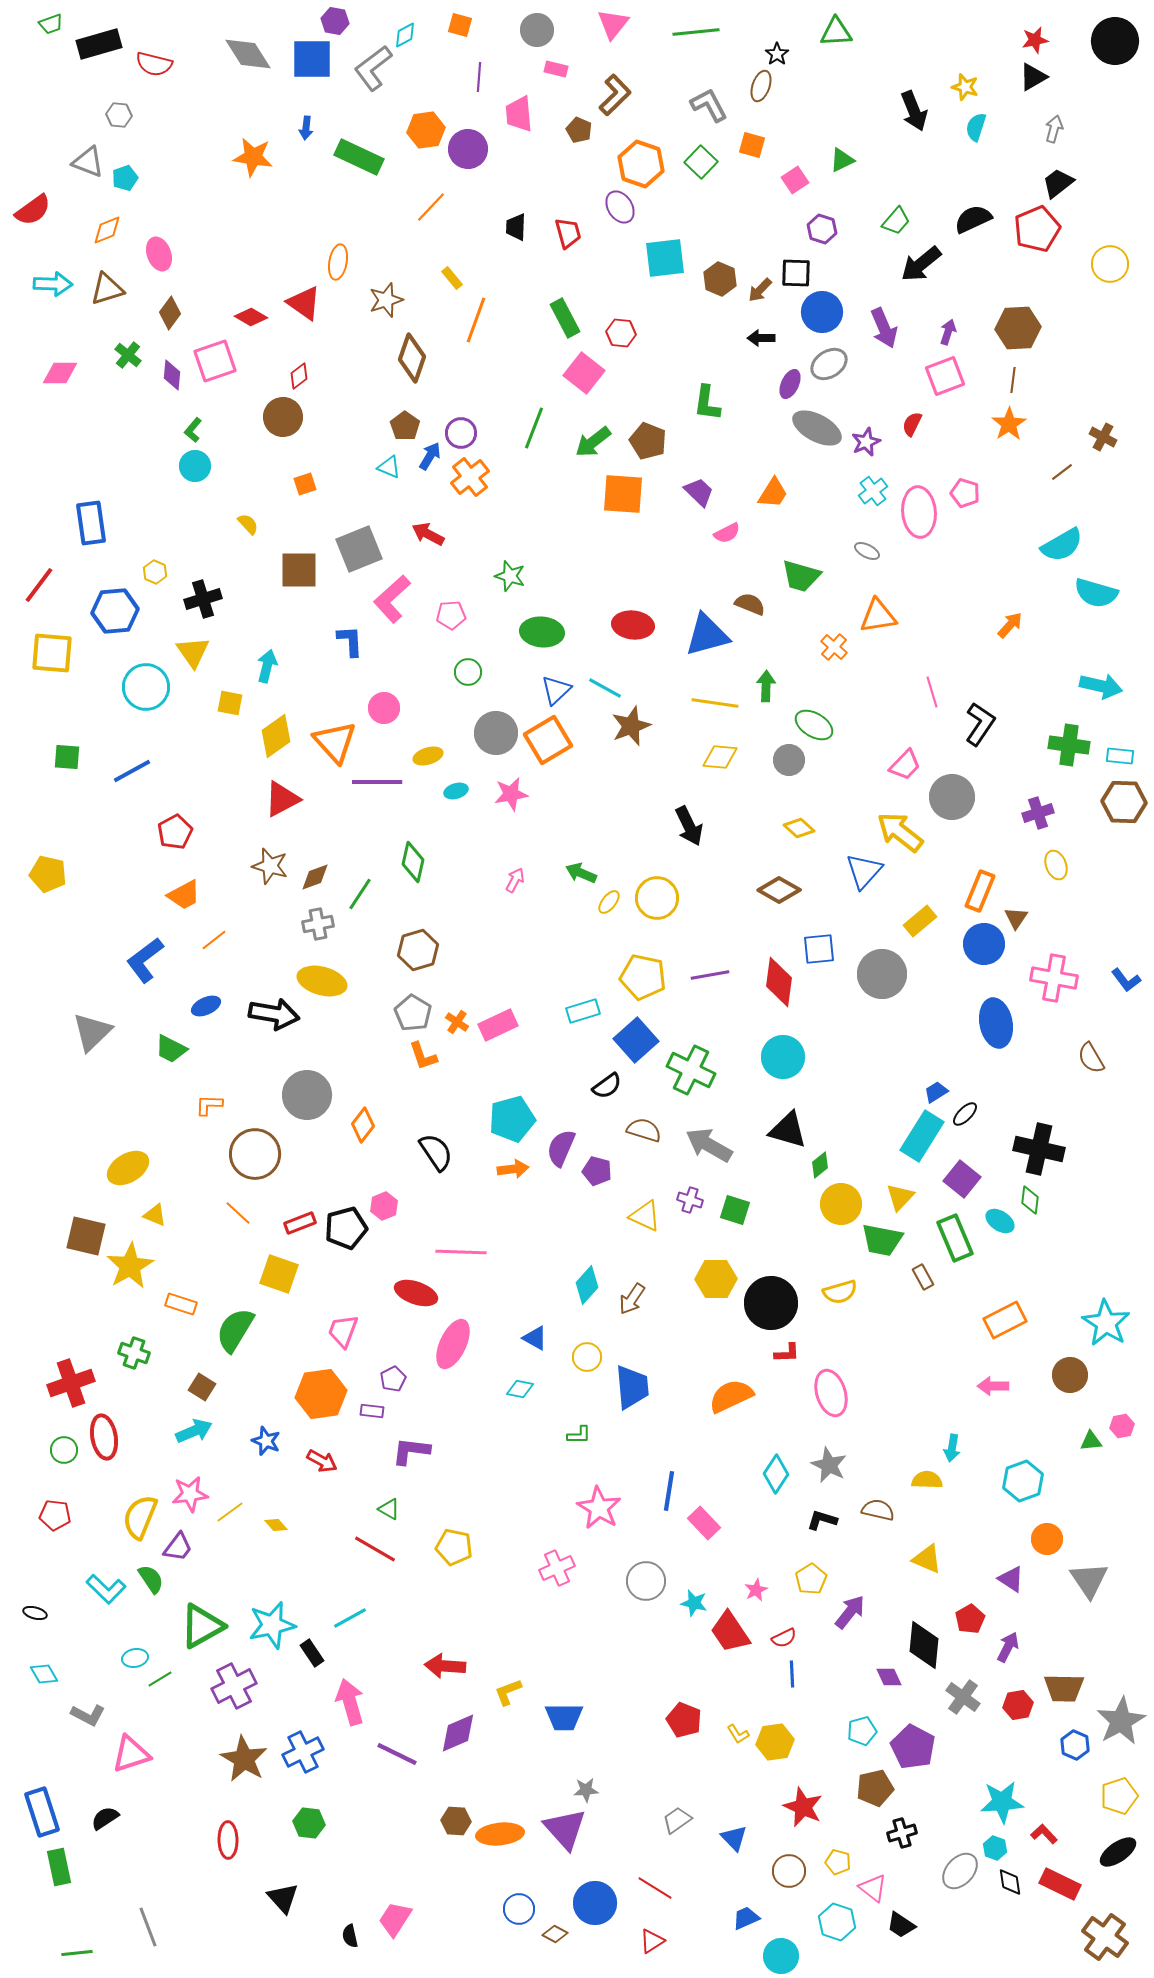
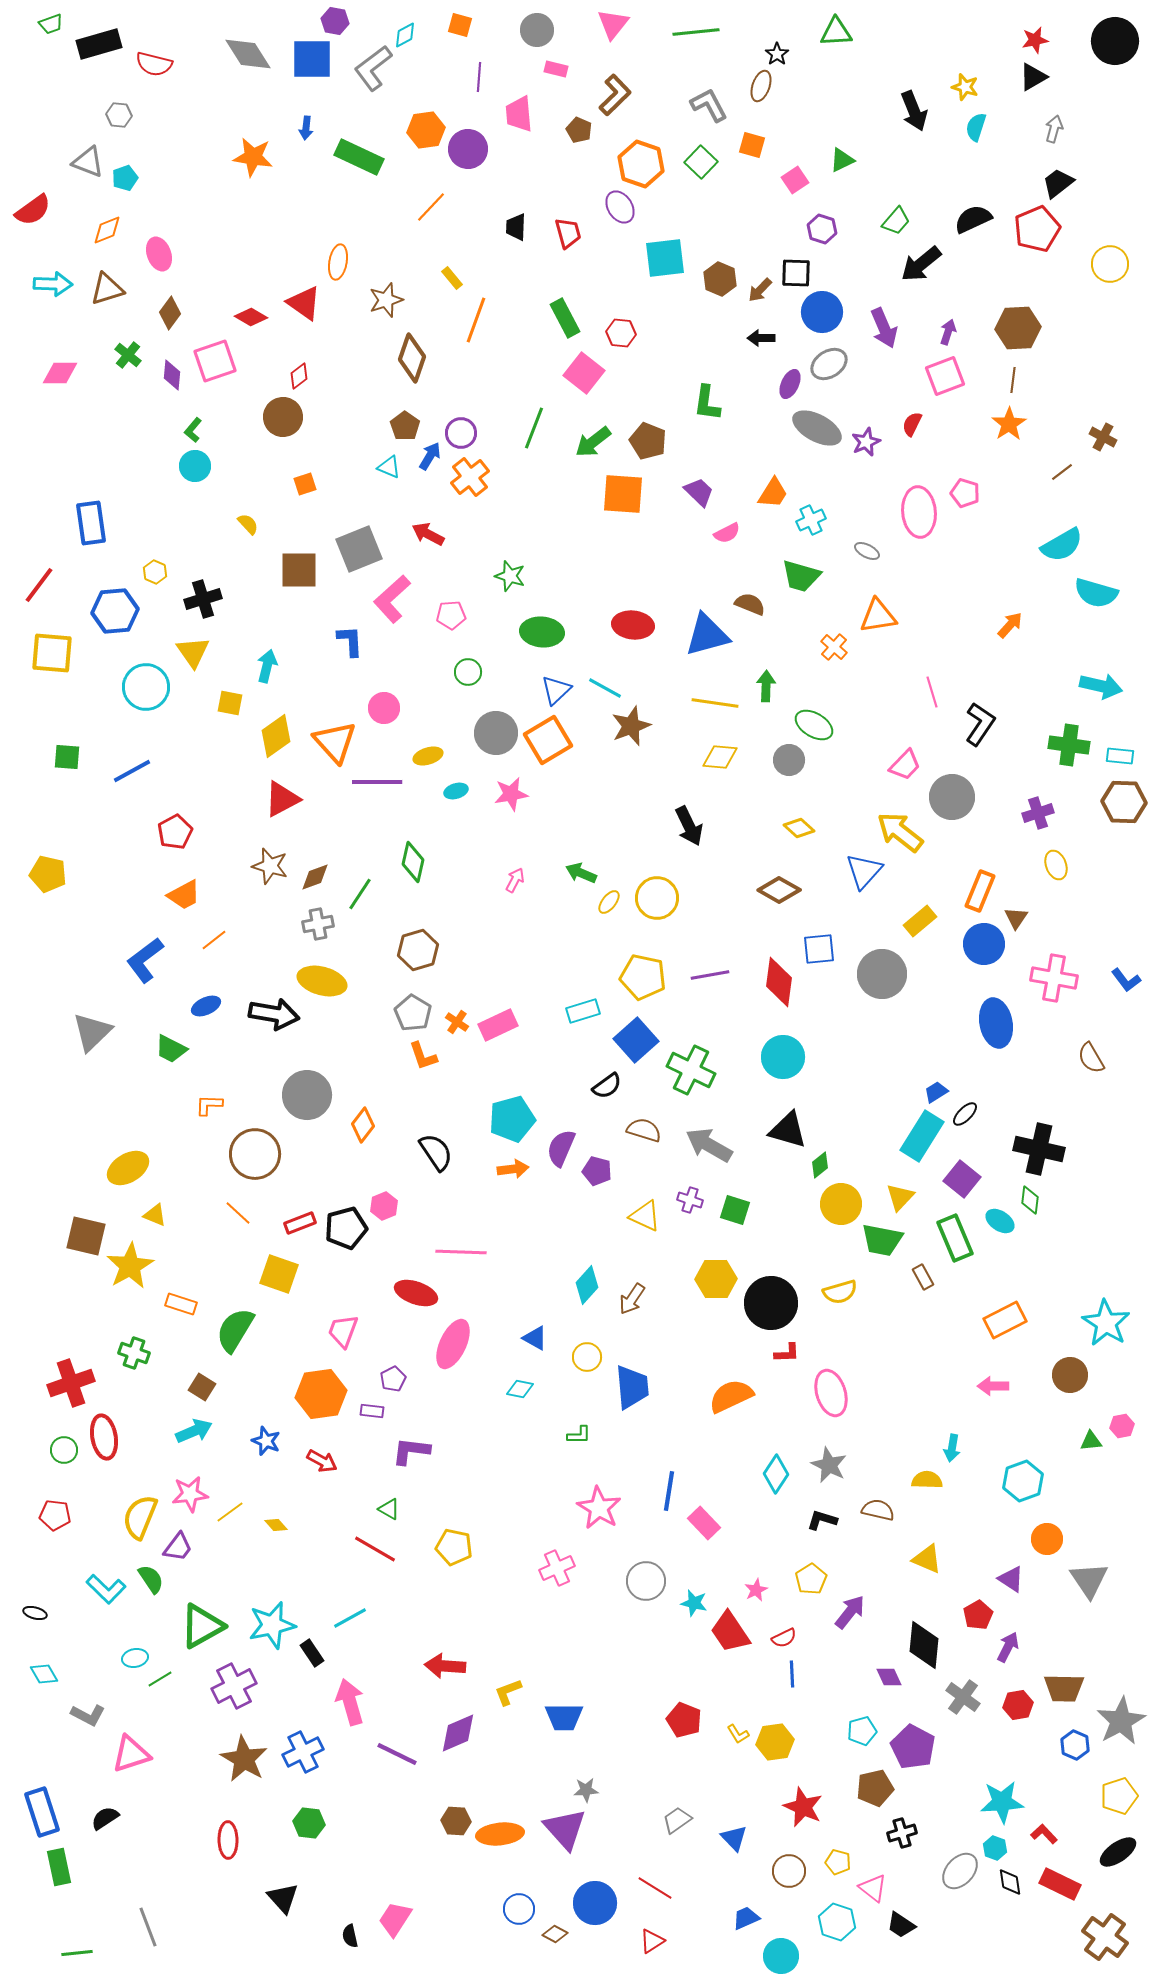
cyan cross at (873, 491): moved 62 px left, 29 px down; rotated 12 degrees clockwise
red pentagon at (970, 1619): moved 8 px right, 4 px up
